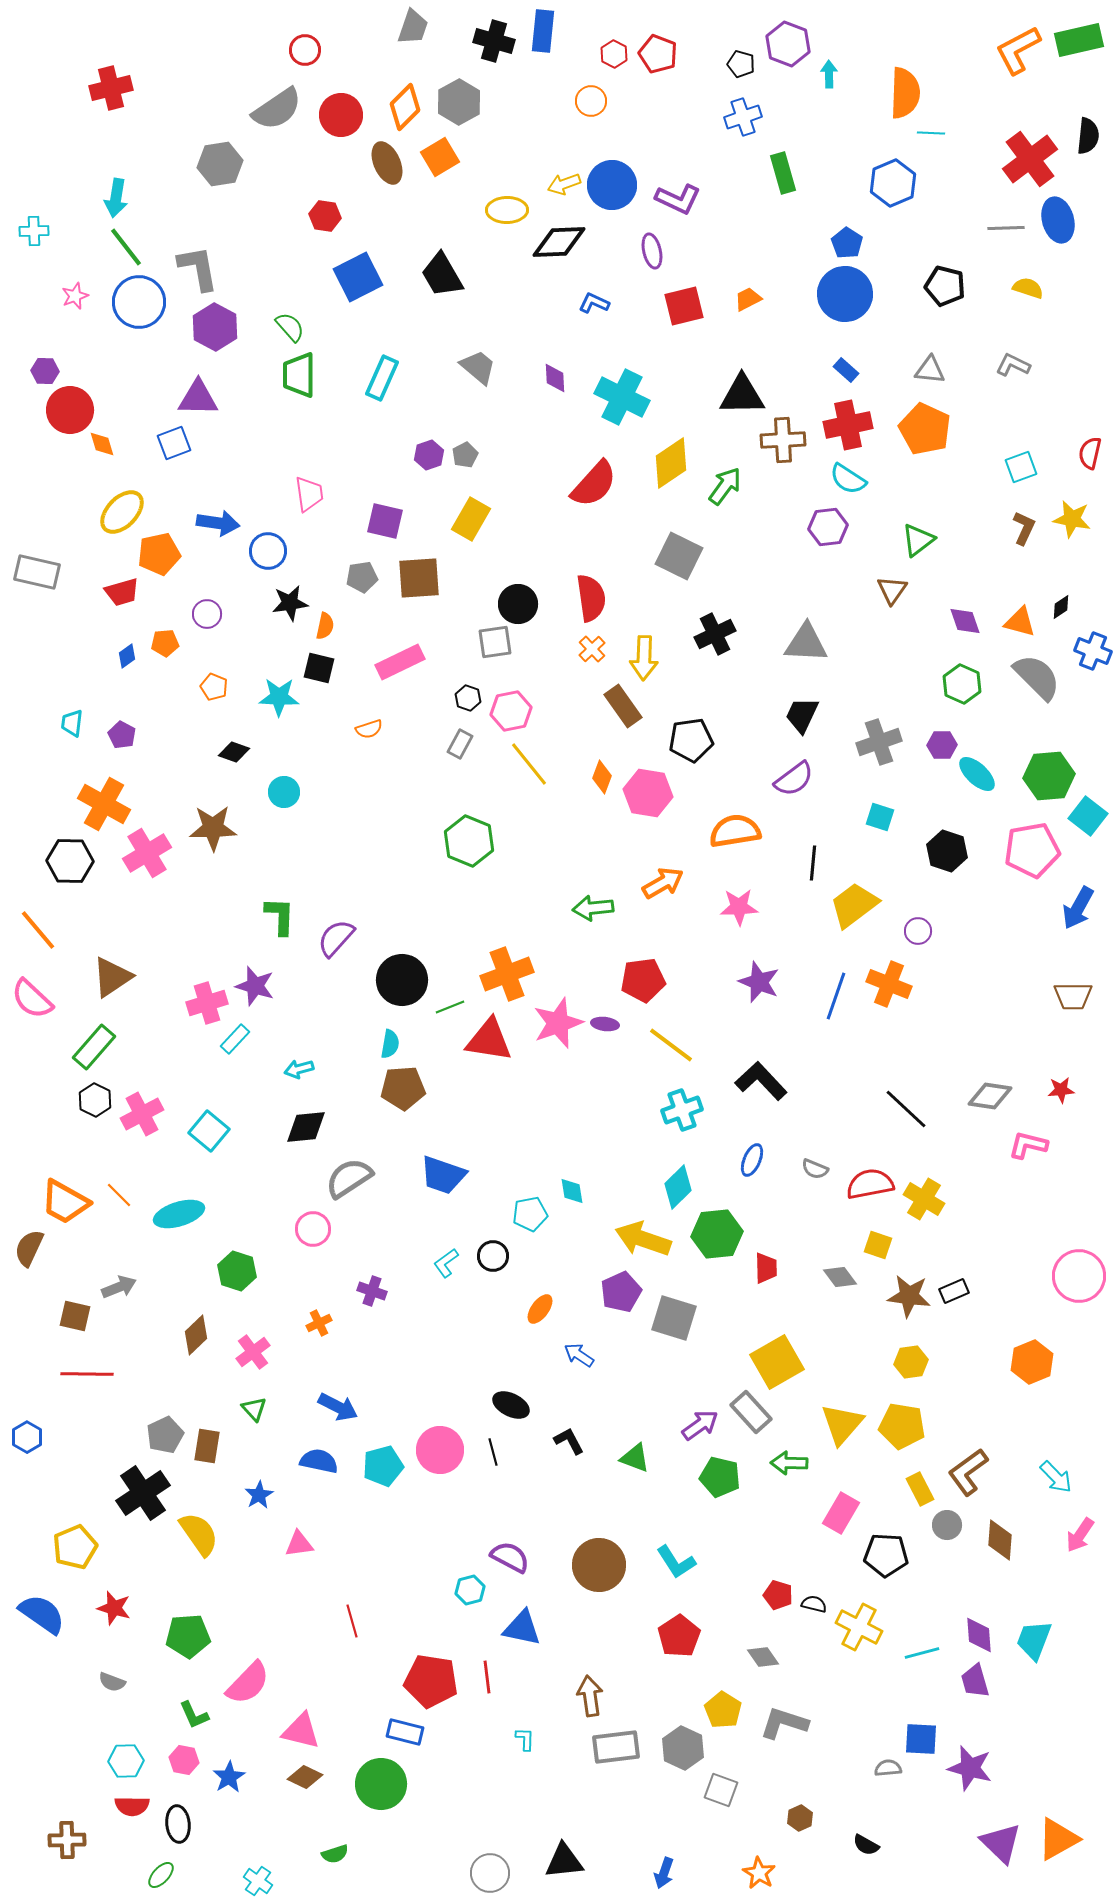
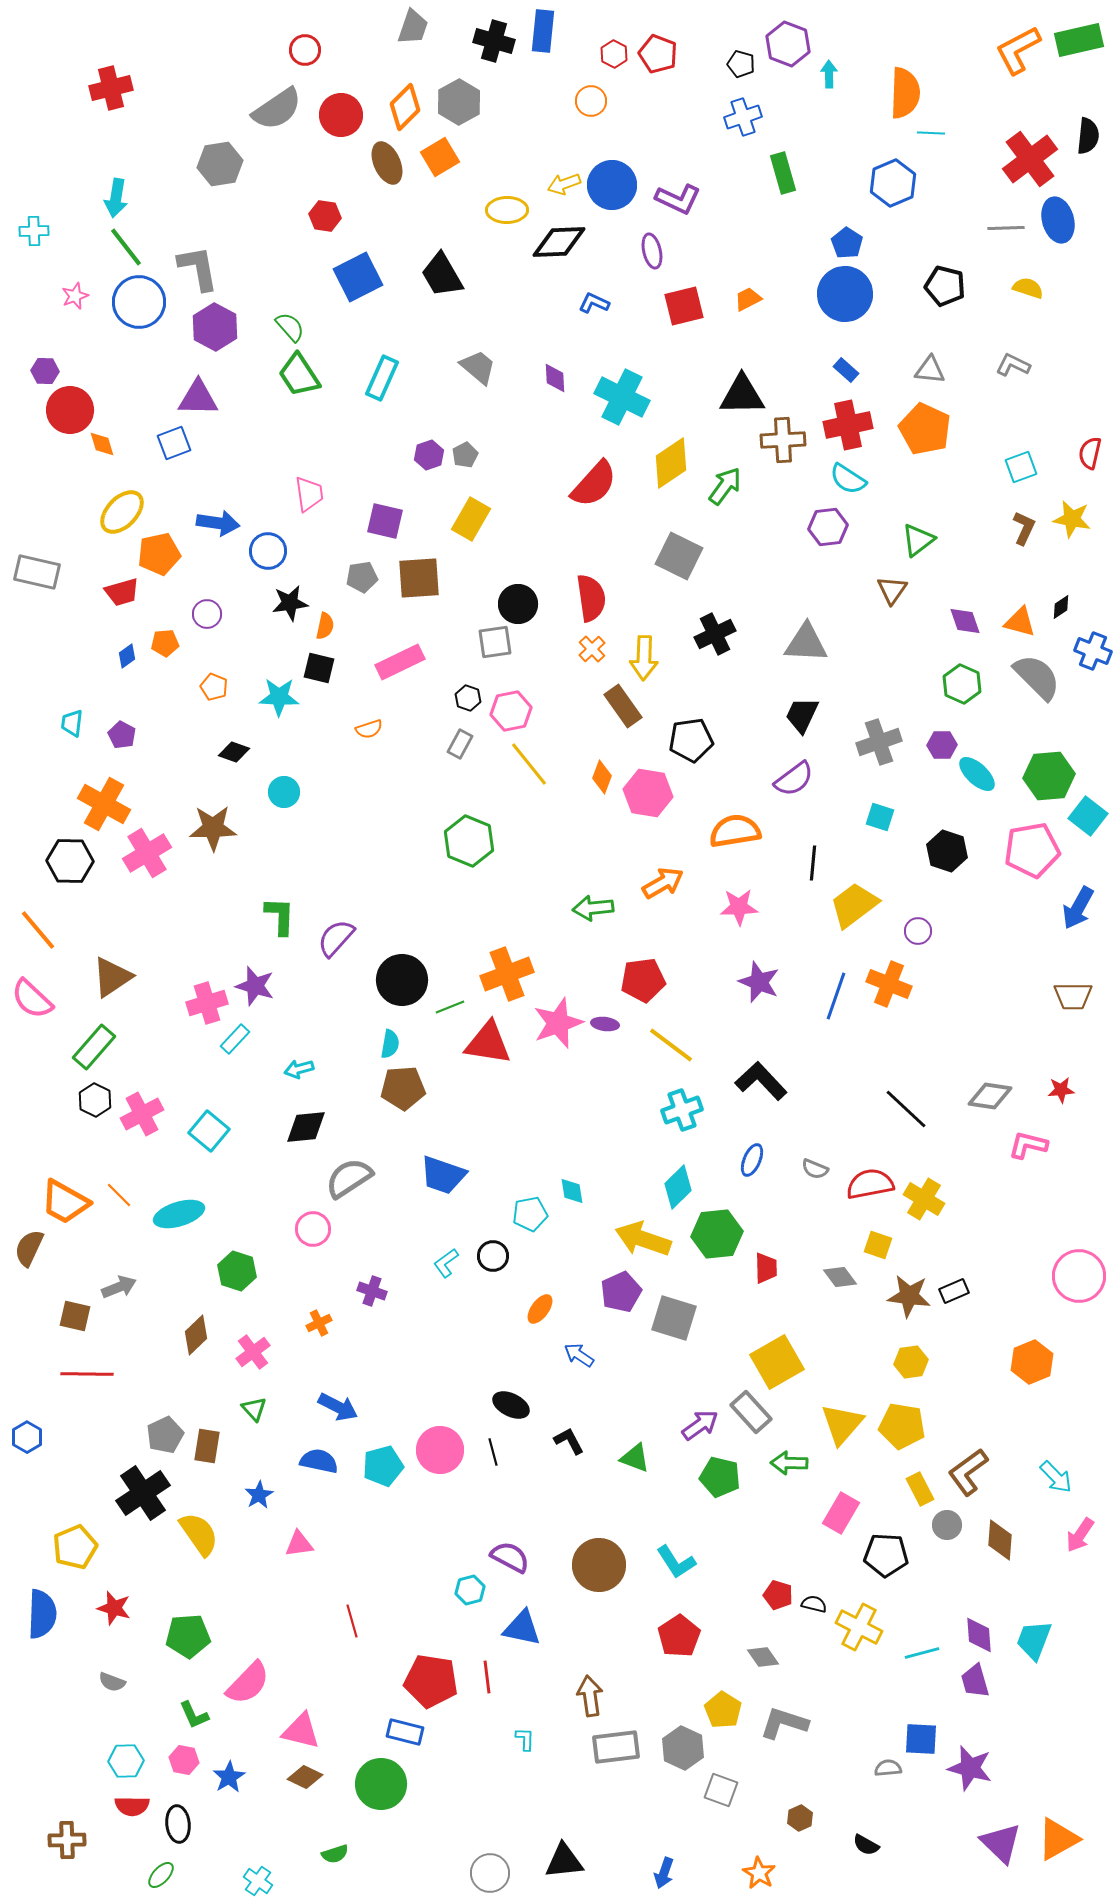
green trapezoid at (299, 375): rotated 33 degrees counterclockwise
red triangle at (489, 1040): moved 1 px left, 3 px down
blue semicircle at (42, 1614): rotated 57 degrees clockwise
